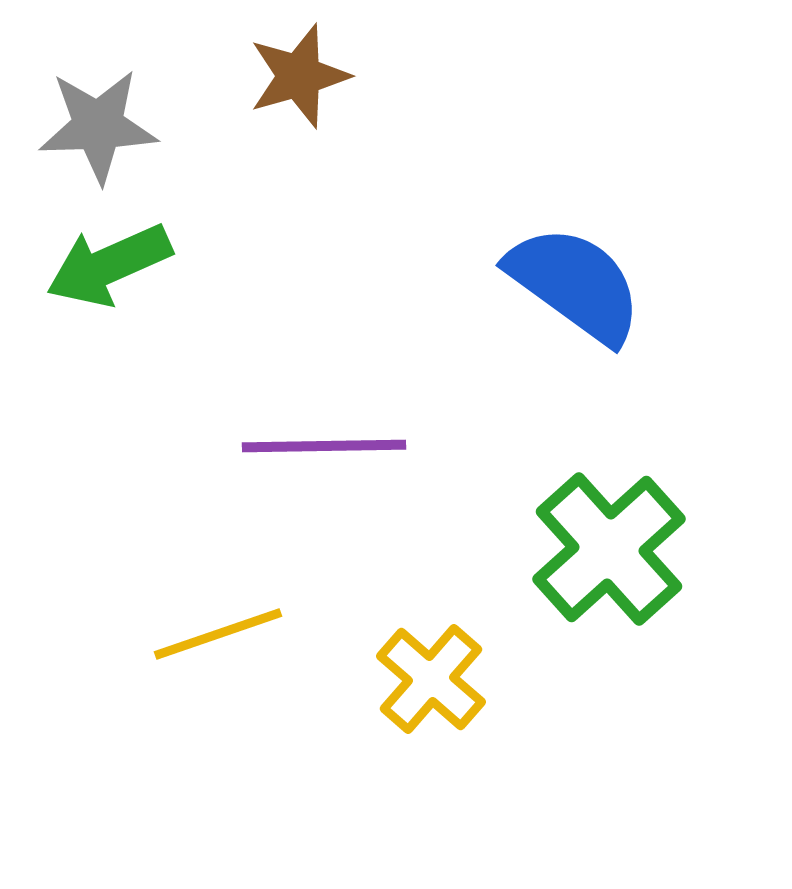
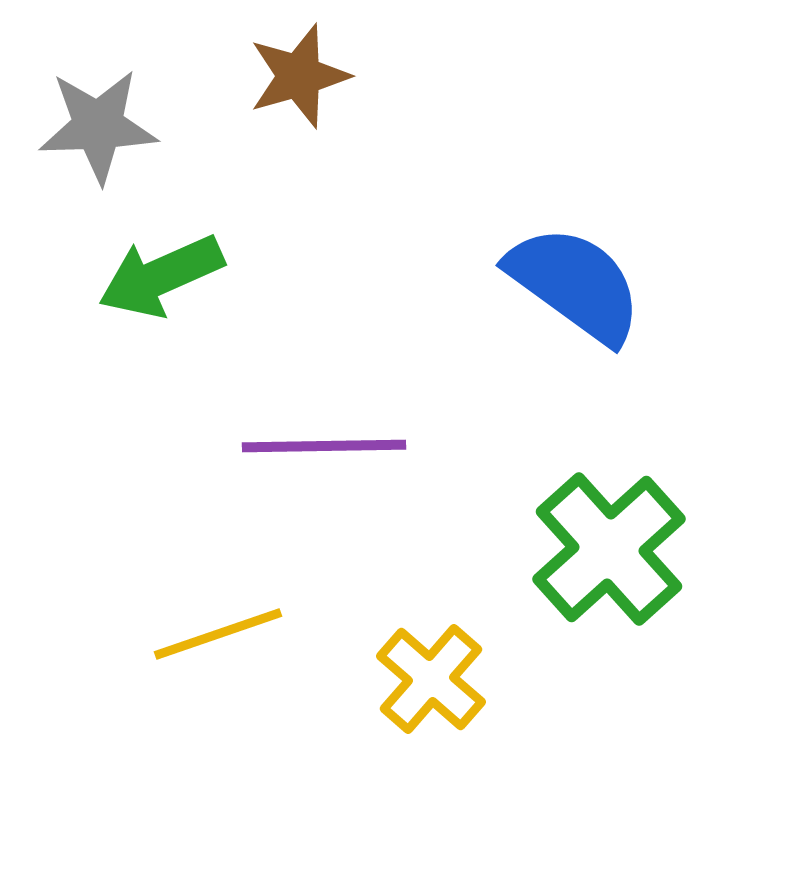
green arrow: moved 52 px right, 11 px down
